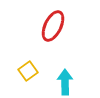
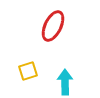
yellow square: rotated 18 degrees clockwise
